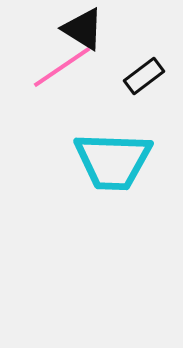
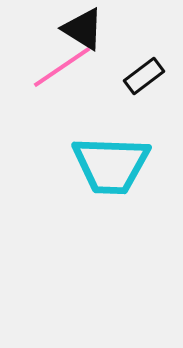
cyan trapezoid: moved 2 px left, 4 px down
